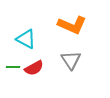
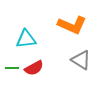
cyan triangle: rotated 35 degrees counterclockwise
gray triangle: moved 10 px right; rotated 25 degrees counterclockwise
green line: moved 1 px left, 1 px down
